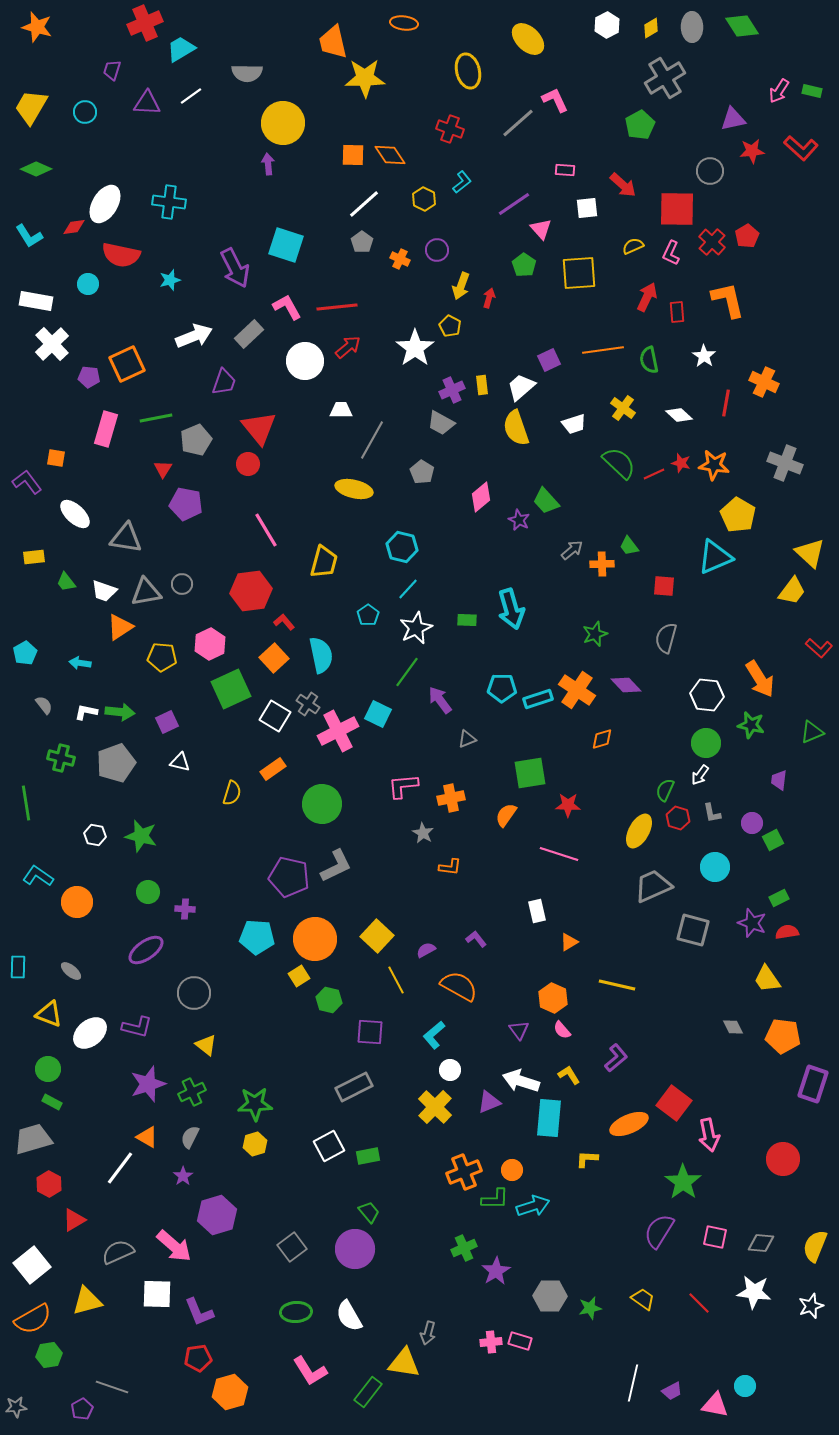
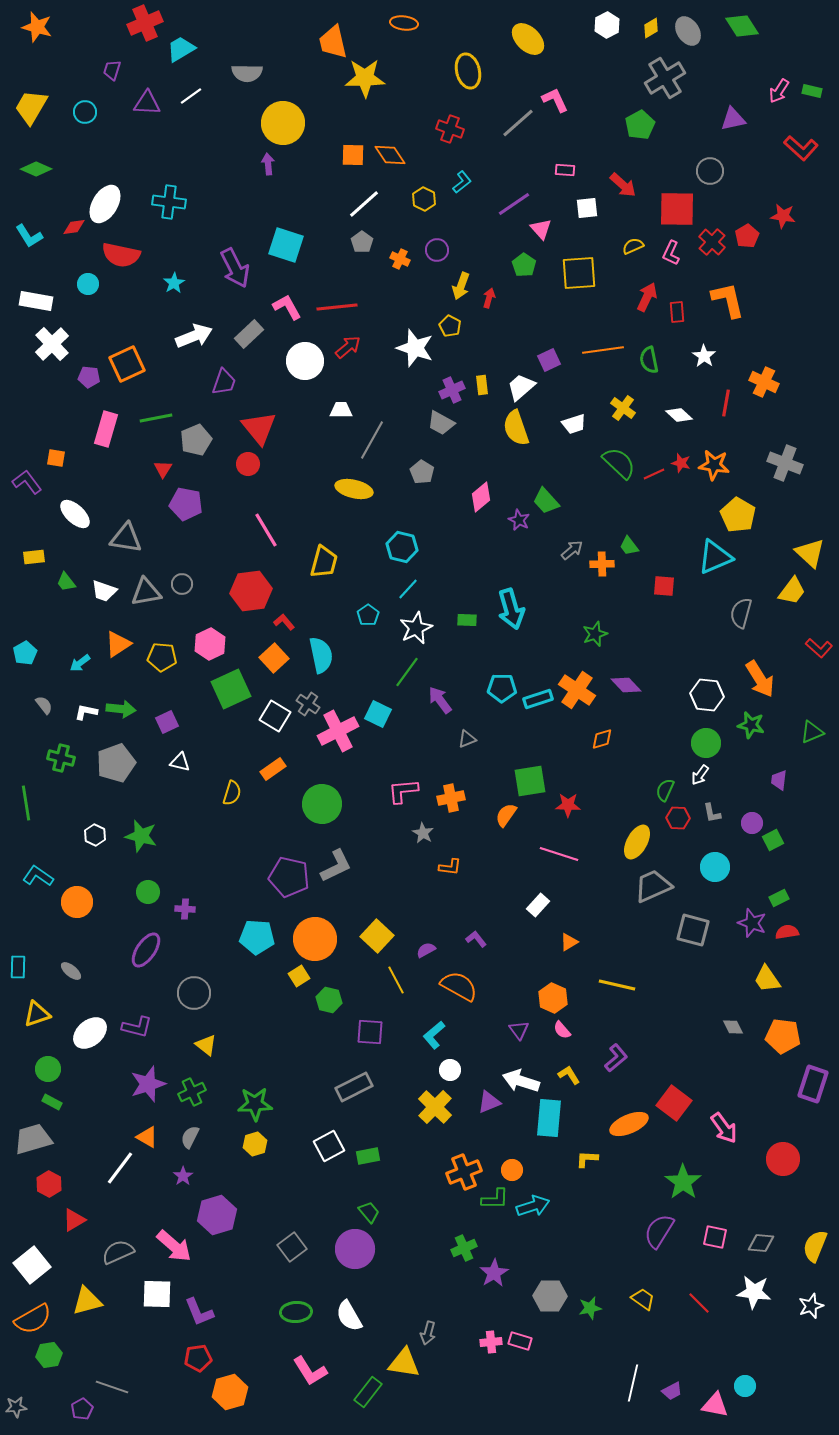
gray ellipse at (692, 27): moved 4 px left, 4 px down; rotated 32 degrees counterclockwise
red star at (752, 151): moved 31 px right, 65 px down; rotated 15 degrees clockwise
cyan star at (170, 280): moved 4 px right, 3 px down; rotated 15 degrees counterclockwise
white star at (415, 348): rotated 18 degrees counterclockwise
orange triangle at (120, 627): moved 2 px left, 17 px down
gray semicircle at (666, 638): moved 75 px right, 25 px up
cyan arrow at (80, 663): rotated 45 degrees counterclockwise
green arrow at (120, 712): moved 1 px right, 3 px up
green square at (530, 773): moved 8 px down
pink L-shape at (403, 786): moved 5 px down
red hexagon at (678, 818): rotated 15 degrees counterclockwise
yellow ellipse at (639, 831): moved 2 px left, 11 px down
white hexagon at (95, 835): rotated 15 degrees clockwise
white rectangle at (537, 911): moved 1 px right, 6 px up; rotated 55 degrees clockwise
purple ellipse at (146, 950): rotated 21 degrees counterclockwise
yellow triangle at (49, 1014): moved 12 px left; rotated 40 degrees counterclockwise
pink arrow at (709, 1135): moved 15 px right, 7 px up; rotated 24 degrees counterclockwise
purple star at (496, 1271): moved 2 px left, 2 px down
